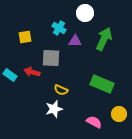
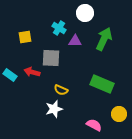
pink semicircle: moved 3 px down
